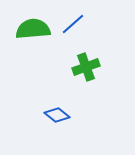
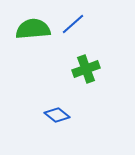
green cross: moved 2 px down
